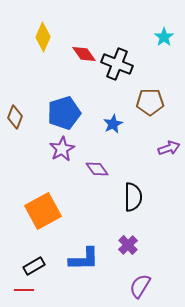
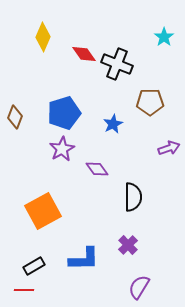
purple semicircle: moved 1 px left, 1 px down
